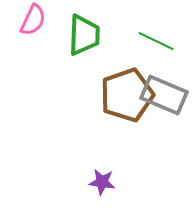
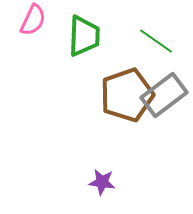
green trapezoid: moved 1 px down
green line: rotated 9 degrees clockwise
gray rectangle: rotated 60 degrees counterclockwise
